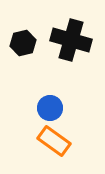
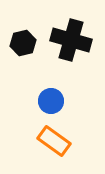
blue circle: moved 1 px right, 7 px up
